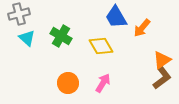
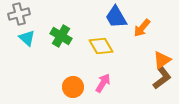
orange circle: moved 5 px right, 4 px down
